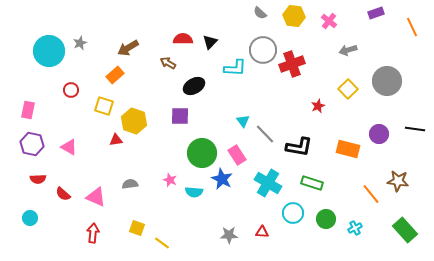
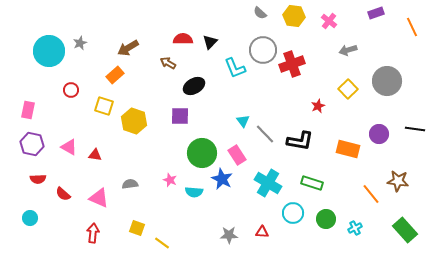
cyan L-shape at (235, 68): rotated 65 degrees clockwise
red triangle at (116, 140): moved 21 px left, 15 px down; rotated 16 degrees clockwise
black L-shape at (299, 147): moved 1 px right, 6 px up
pink triangle at (96, 197): moved 3 px right, 1 px down
